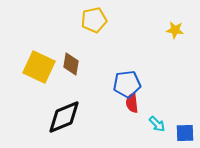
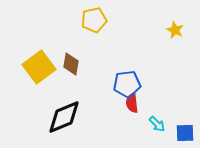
yellow star: rotated 18 degrees clockwise
yellow square: rotated 28 degrees clockwise
